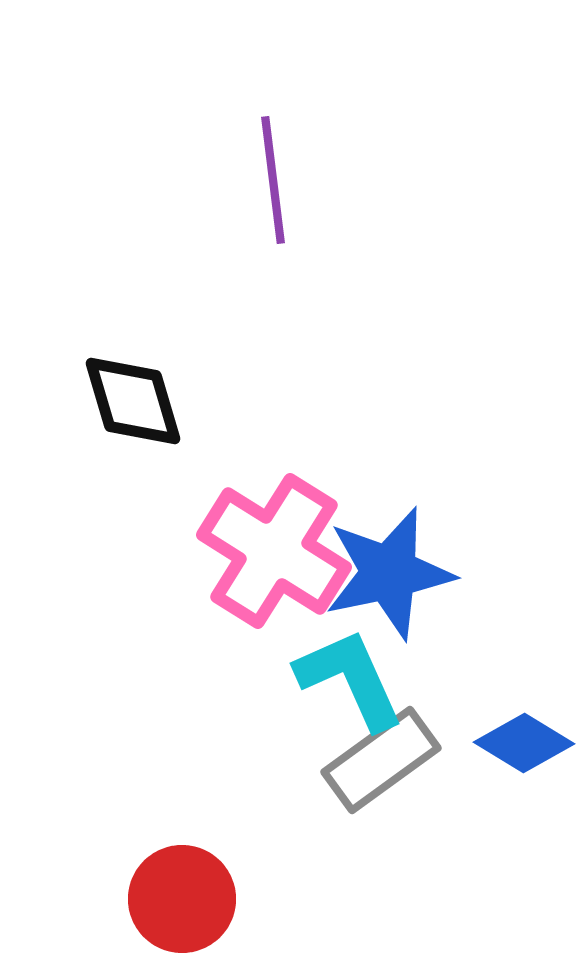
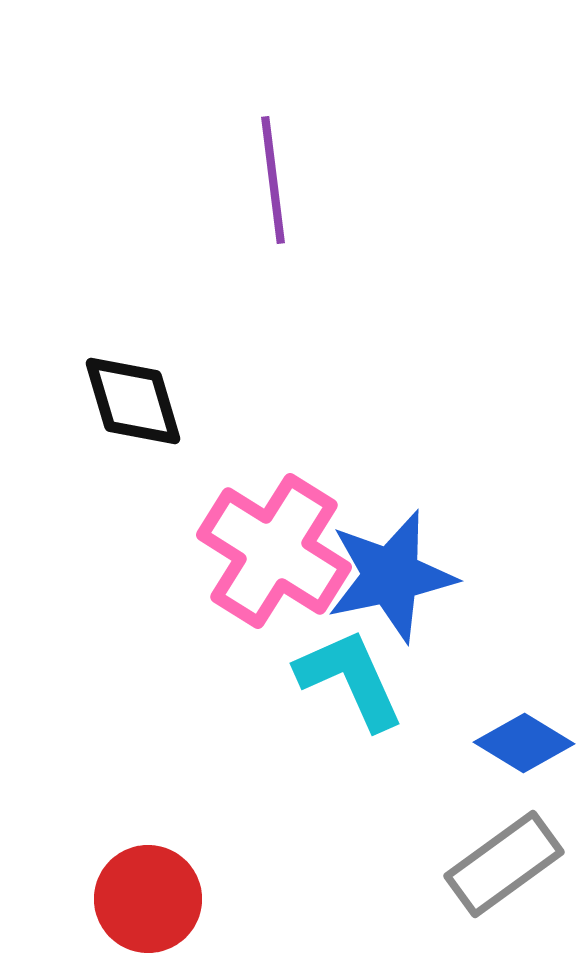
blue star: moved 2 px right, 3 px down
gray rectangle: moved 123 px right, 104 px down
red circle: moved 34 px left
